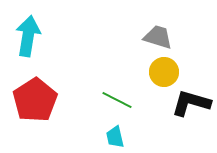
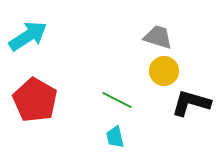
cyan arrow: rotated 48 degrees clockwise
yellow circle: moved 1 px up
red pentagon: rotated 9 degrees counterclockwise
